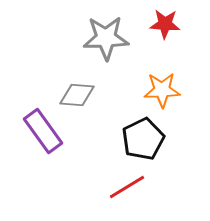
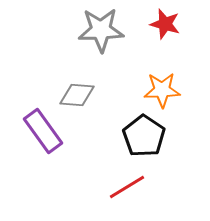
red star: rotated 12 degrees clockwise
gray star: moved 5 px left, 8 px up
black pentagon: moved 1 px right, 3 px up; rotated 12 degrees counterclockwise
